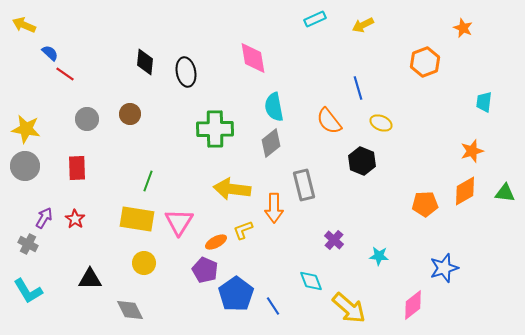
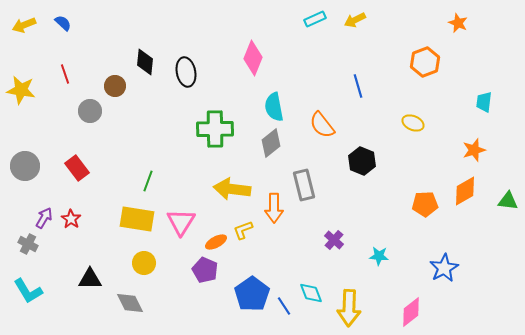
yellow arrow at (24, 25): rotated 45 degrees counterclockwise
yellow arrow at (363, 25): moved 8 px left, 5 px up
orange star at (463, 28): moved 5 px left, 5 px up
blue semicircle at (50, 53): moved 13 px right, 30 px up
pink diamond at (253, 58): rotated 32 degrees clockwise
red line at (65, 74): rotated 36 degrees clockwise
blue line at (358, 88): moved 2 px up
brown circle at (130, 114): moved 15 px left, 28 px up
gray circle at (87, 119): moved 3 px right, 8 px up
orange semicircle at (329, 121): moved 7 px left, 4 px down
yellow ellipse at (381, 123): moved 32 px right
yellow star at (26, 129): moved 5 px left, 39 px up
orange star at (472, 151): moved 2 px right, 1 px up
red rectangle at (77, 168): rotated 35 degrees counterclockwise
green triangle at (505, 193): moved 3 px right, 8 px down
red star at (75, 219): moved 4 px left
pink triangle at (179, 222): moved 2 px right
blue star at (444, 268): rotated 12 degrees counterclockwise
cyan diamond at (311, 281): moved 12 px down
blue pentagon at (236, 294): moved 16 px right
pink diamond at (413, 305): moved 2 px left, 7 px down
blue line at (273, 306): moved 11 px right
yellow arrow at (349, 308): rotated 51 degrees clockwise
gray diamond at (130, 310): moved 7 px up
